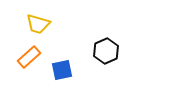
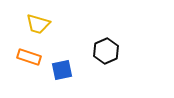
orange rectangle: rotated 60 degrees clockwise
